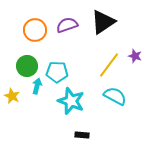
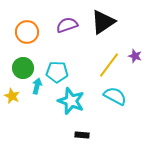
orange circle: moved 8 px left, 2 px down
green circle: moved 4 px left, 2 px down
